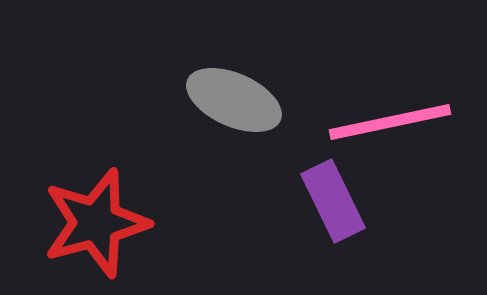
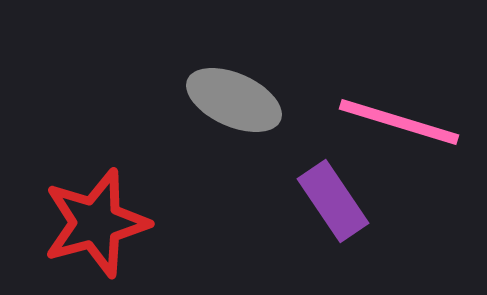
pink line: moved 9 px right; rotated 29 degrees clockwise
purple rectangle: rotated 8 degrees counterclockwise
